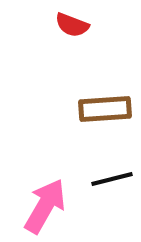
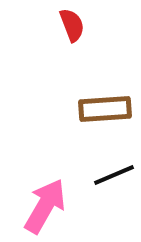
red semicircle: rotated 132 degrees counterclockwise
black line: moved 2 px right, 4 px up; rotated 9 degrees counterclockwise
